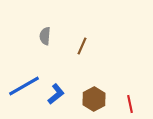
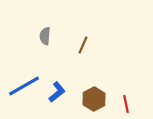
brown line: moved 1 px right, 1 px up
blue L-shape: moved 1 px right, 2 px up
red line: moved 4 px left
